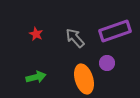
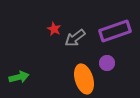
red star: moved 18 px right, 5 px up
gray arrow: rotated 85 degrees counterclockwise
green arrow: moved 17 px left
